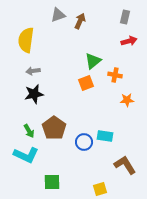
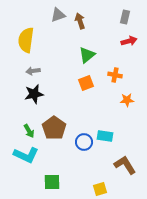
brown arrow: rotated 42 degrees counterclockwise
green triangle: moved 6 px left, 6 px up
